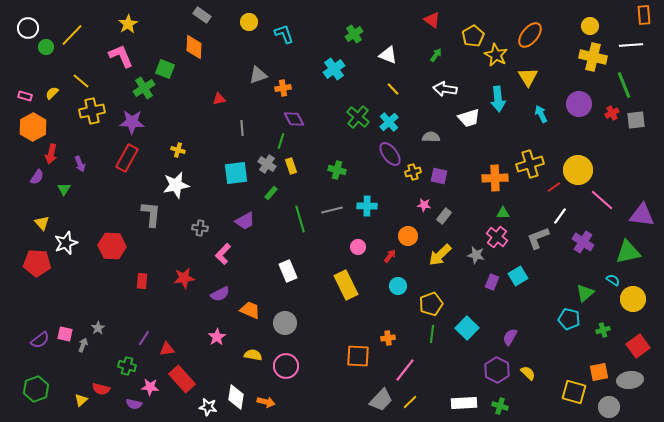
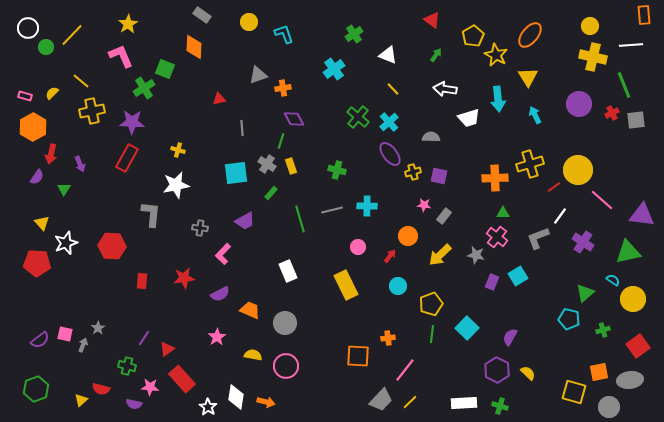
cyan arrow at (541, 114): moved 6 px left, 1 px down
red triangle at (167, 349): rotated 28 degrees counterclockwise
white star at (208, 407): rotated 24 degrees clockwise
